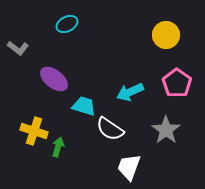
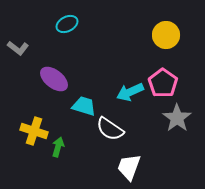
pink pentagon: moved 14 px left
gray star: moved 11 px right, 12 px up
